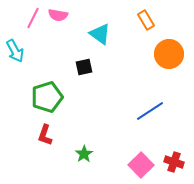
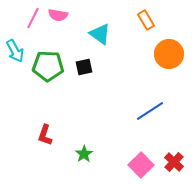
green pentagon: moved 1 px right, 31 px up; rotated 20 degrees clockwise
red cross: rotated 24 degrees clockwise
